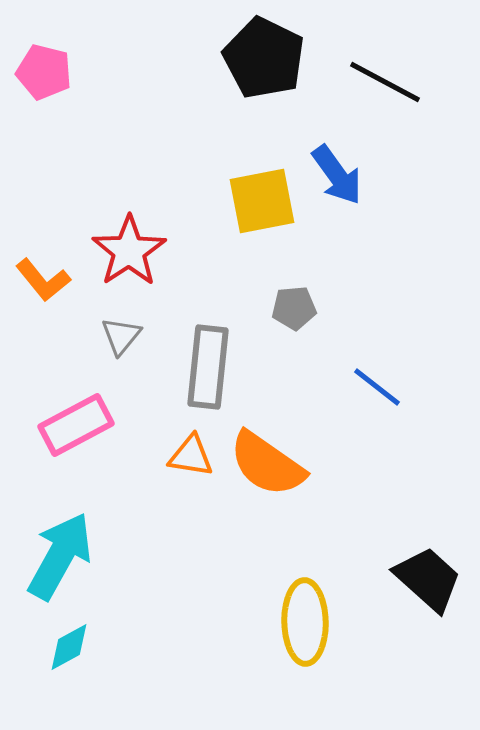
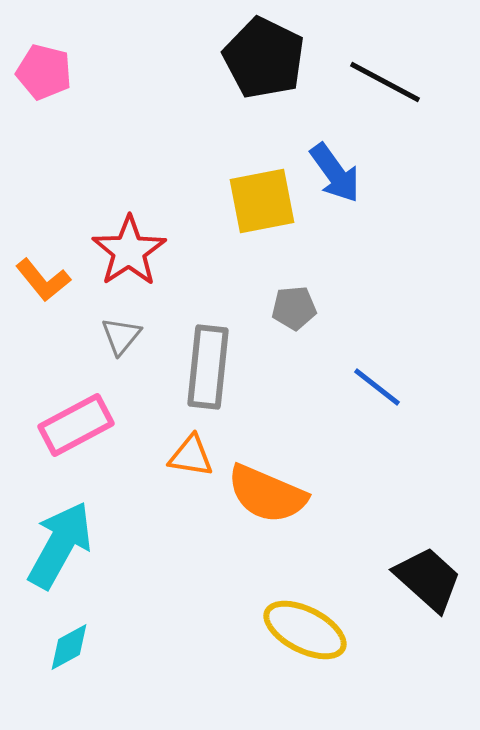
blue arrow: moved 2 px left, 2 px up
orange semicircle: moved 30 px down; rotated 12 degrees counterclockwise
cyan arrow: moved 11 px up
yellow ellipse: moved 8 px down; rotated 62 degrees counterclockwise
